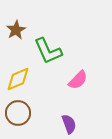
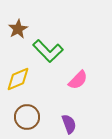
brown star: moved 2 px right, 1 px up
green L-shape: rotated 20 degrees counterclockwise
brown circle: moved 9 px right, 4 px down
